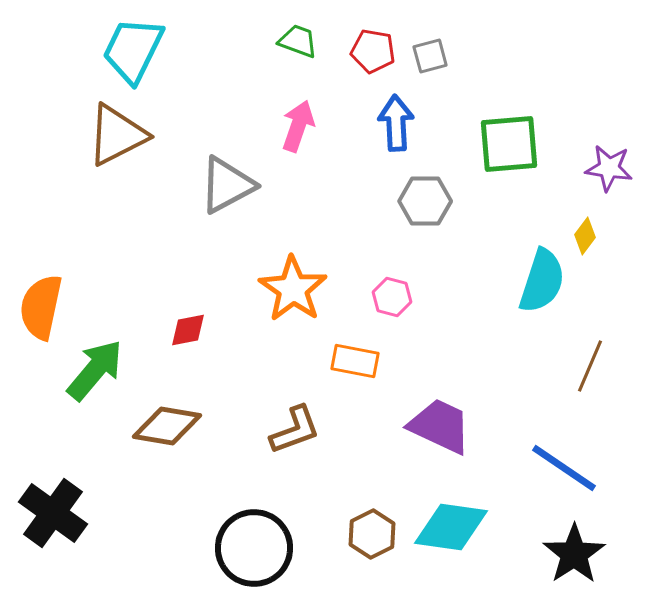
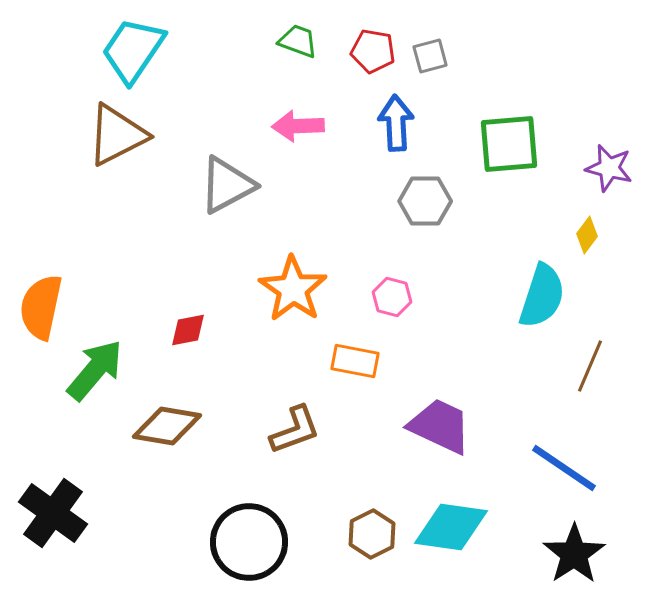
cyan trapezoid: rotated 8 degrees clockwise
pink arrow: rotated 111 degrees counterclockwise
purple star: rotated 6 degrees clockwise
yellow diamond: moved 2 px right, 1 px up
cyan semicircle: moved 15 px down
black circle: moved 5 px left, 6 px up
